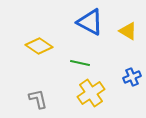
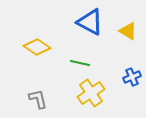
yellow diamond: moved 2 px left, 1 px down
